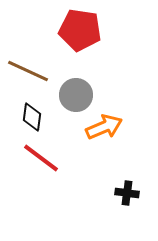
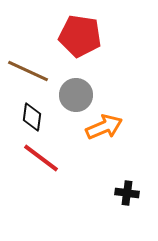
red pentagon: moved 6 px down
